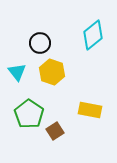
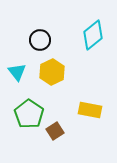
black circle: moved 3 px up
yellow hexagon: rotated 15 degrees clockwise
